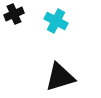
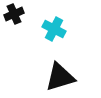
cyan cross: moved 2 px left, 8 px down
